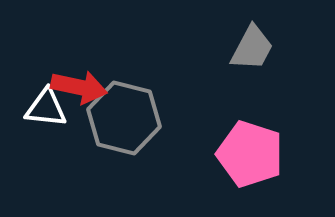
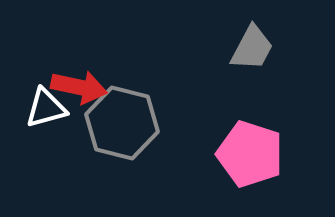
white triangle: rotated 21 degrees counterclockwise
gray hexagon: moved 2 px left, 5 px down
